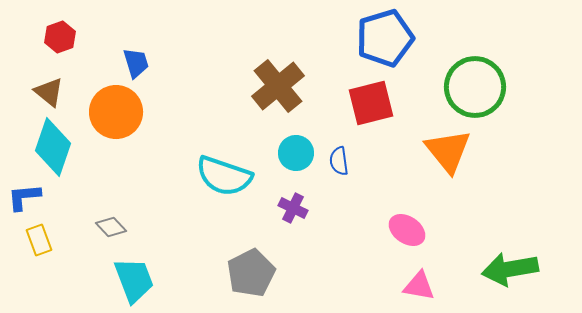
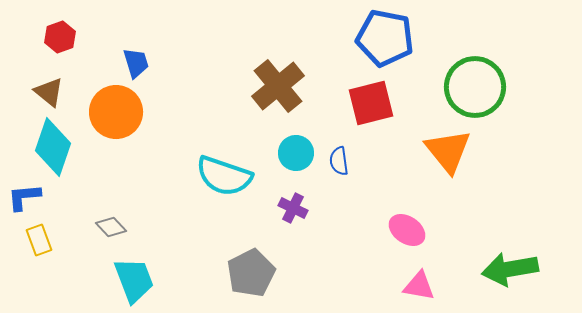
blue pentagon: rotated 28 degrees clockwise
